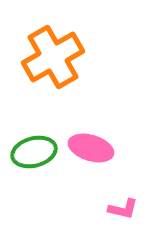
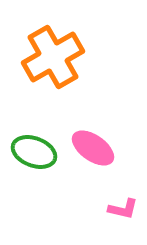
pink ellipse: moved 2 px right; rotated 18 degrees clockwise
green ellipse: rotated 36 degrees clockwise
